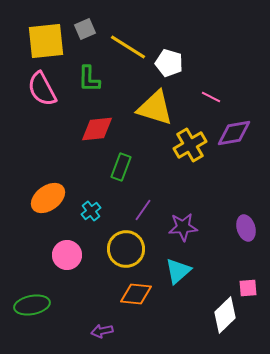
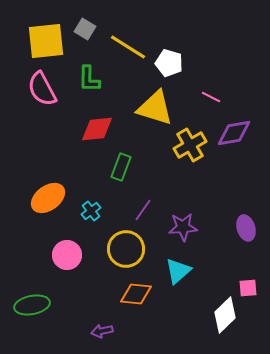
gray square: rotated 35 degrees counterclockwise
